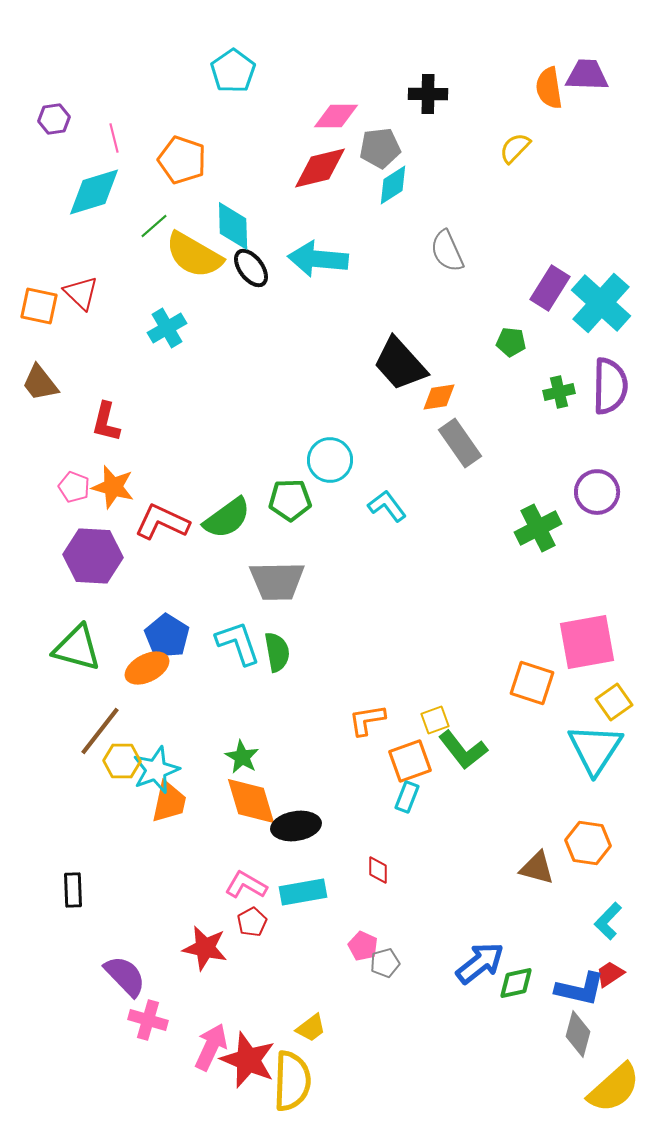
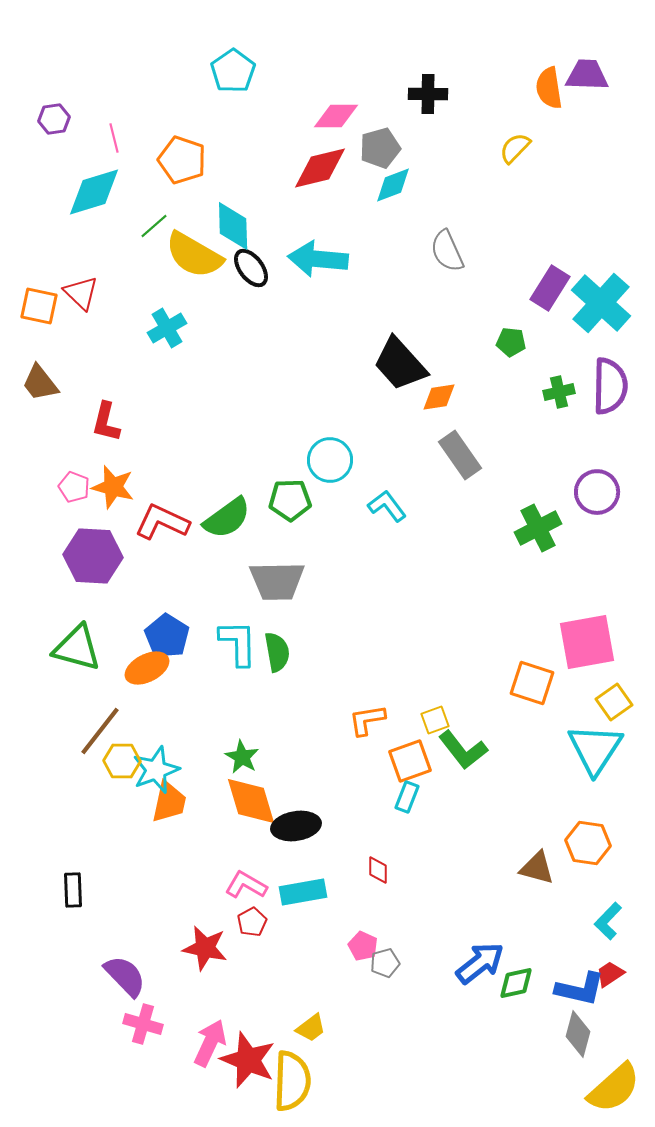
gray pentagon at (380, 148): rotated 9 degrees counterclockwise
cyan diamond at (393, 185): rotated 12 degrees clockwise
gray rectangle at (460, 443): moved 12 px down
cyan L-shape at (238, 643): rotated 18 degrees clockwise
pink cross at (148, 1020): moved 5 px left, 4 px down
pink arrow at (211, 1047): moved 1 px left, 4 px up
